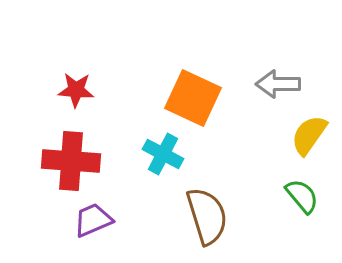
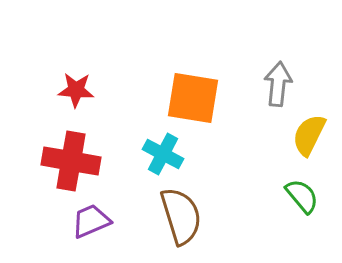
gray arrow: rotated 96 degrees clockwise
orange square: rotated 16 degrees counterclockwise
yellow semicircle: rotated 9 degrees counterclockwise
red cross: rotated 6 degrees clockwise
brown semicircle: moved 26 px left
purple trapezoid: moved 2 px left, 1 px down
